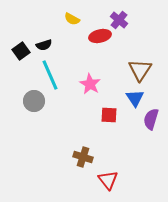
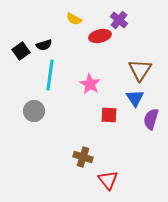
yellow semicircle: moved 2 px right
cyan line: rotated 32 degrees clockwise
gray circle: moved 10 px down
